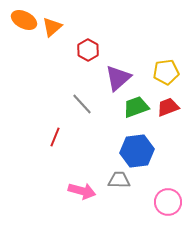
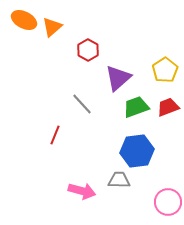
yellow pentagon: moved 1 px left, 2 px up; rotated 25 degrees counterclockwise
red line: moved 2 px up
